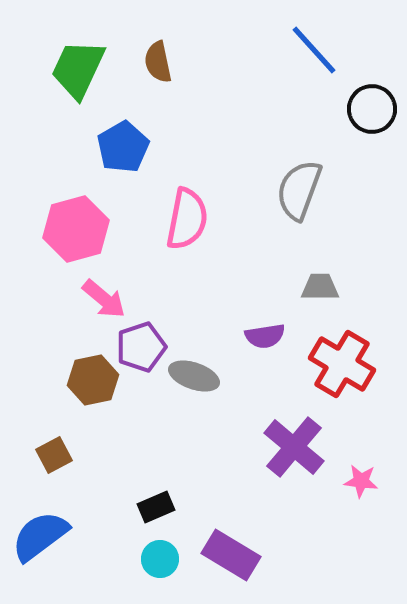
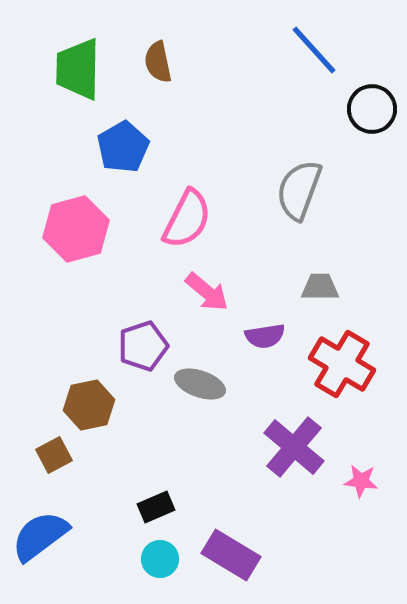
green trapezoid: rotated 24 degrees counterclockwise
pink semicircle: rotated 16 degrees clockwise
pink arrow: moved 103 px right, 7 px up
purple pentagon: moved 2 px right, 1 px up
gray ellipse: moved 6 px right, 8 px down
brown hexagon: moved 4 px left, 25 px down
